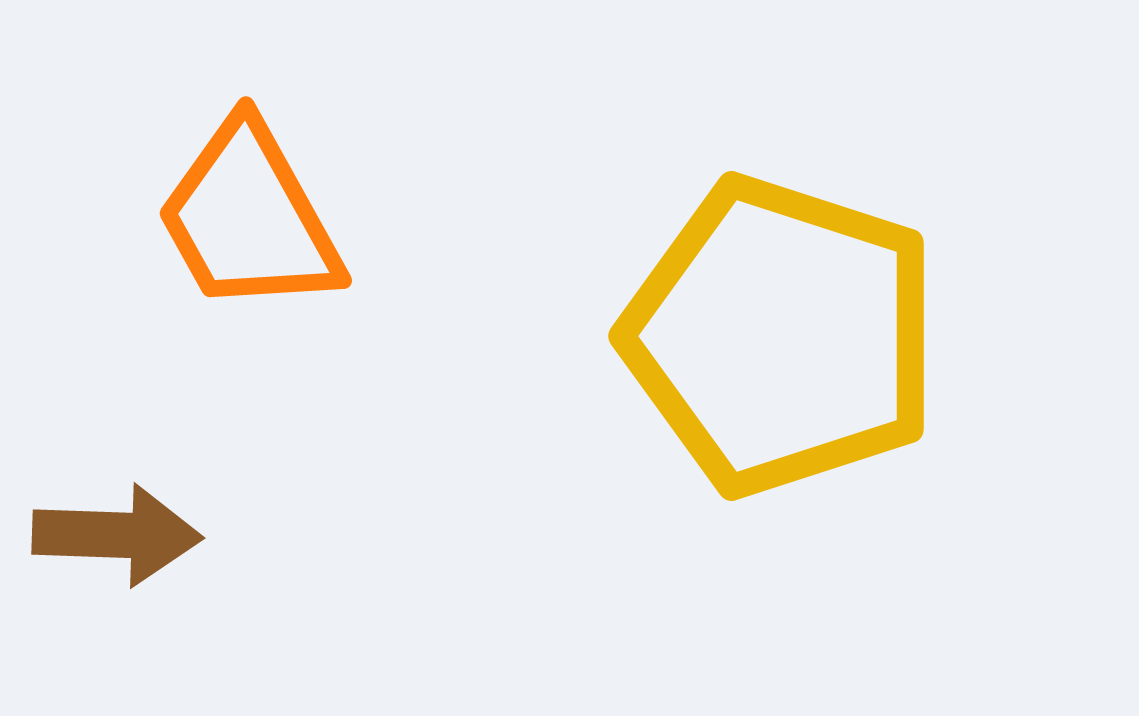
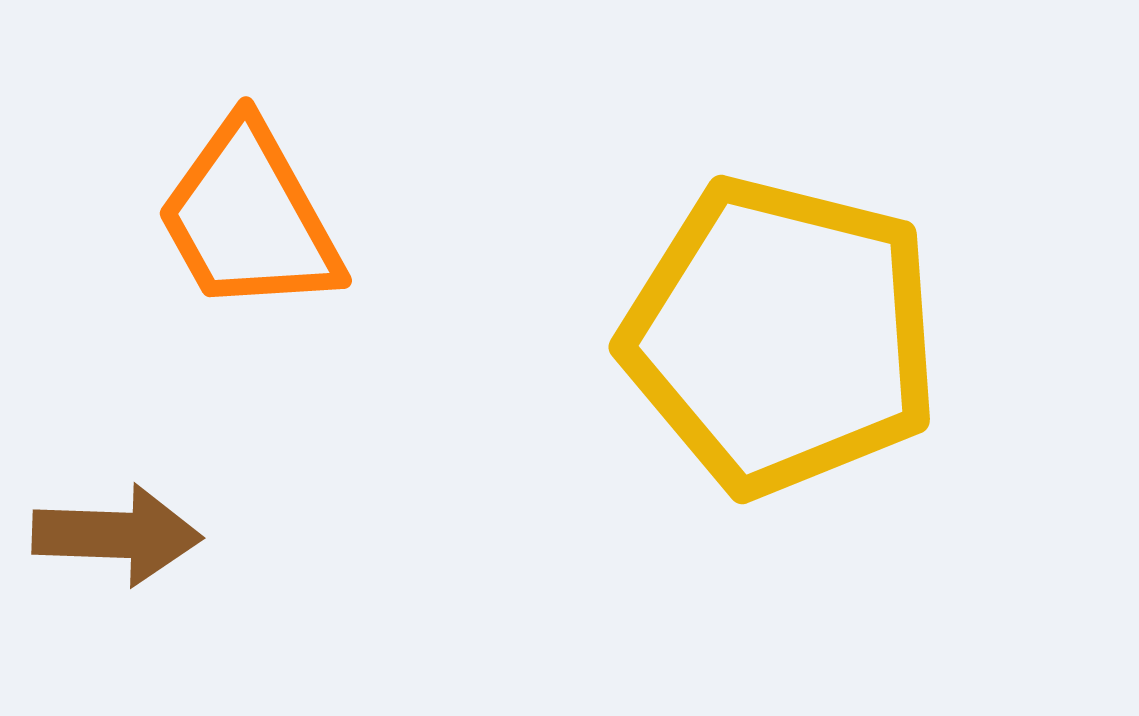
yellow pentagon: rotated 4 degrees counterclockwise
